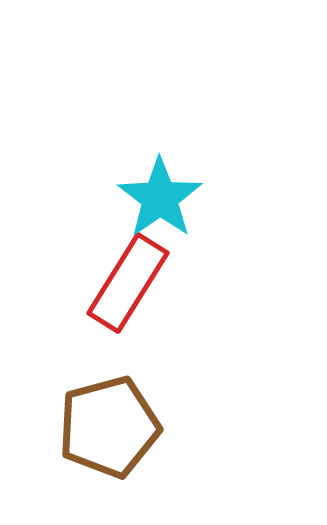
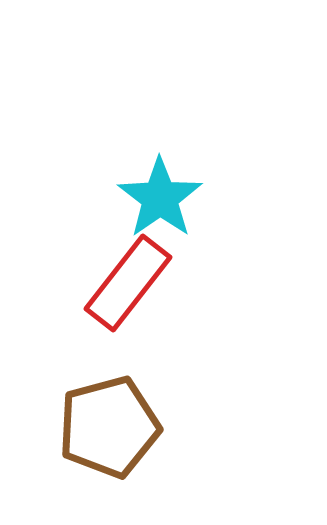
red rectangle: rotated 6 degrees clockwise
